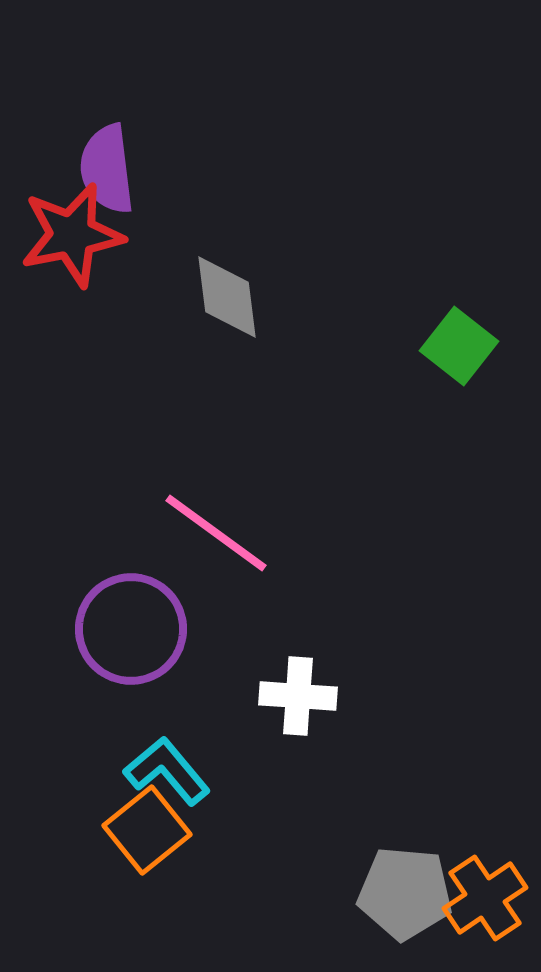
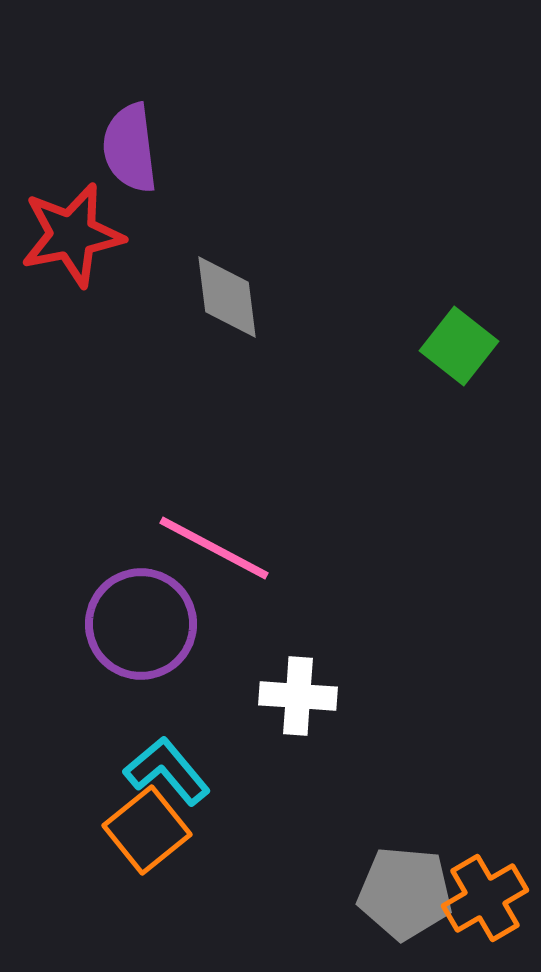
purple semicircle: moved 23 px right, 21 px up
pink line: moved 2 px left, 15 px down; rotated 8 degrees counterclockwise
purple circle: moved 10 px right, 5 px up
orange cross: rotated 4 degrees clockwise
